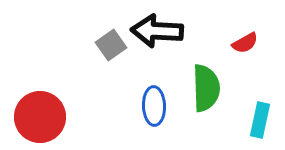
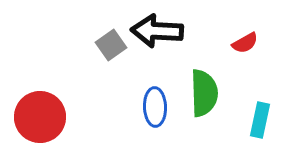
green semicircle: moved 2 px left, 5 px down
blue ellipse: moved 1 px right, 1 px down
